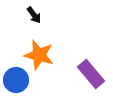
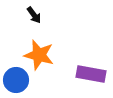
purple rectangle: rotated 40 degrees counterclockwise
